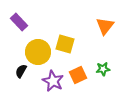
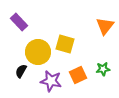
purple star: moved 2 px left; rotated 15 degrees counterclockwise
